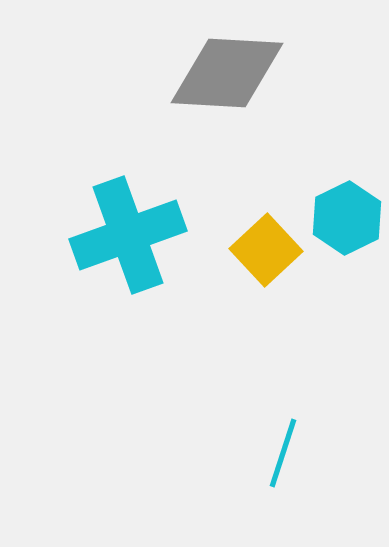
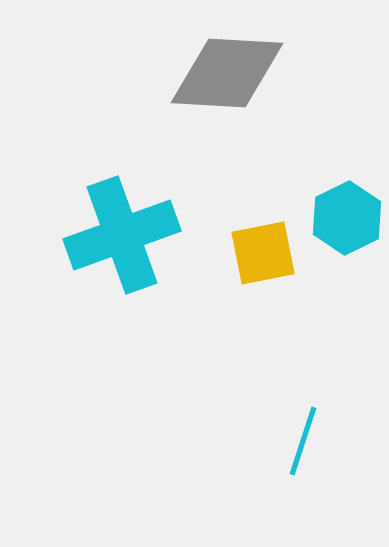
cyan cross: moved 6 px left
yellow square: moved 3 px left, 3 px down; rotated 32 degrees clockwise
cyan line: moved 20 px right, 12 px up
